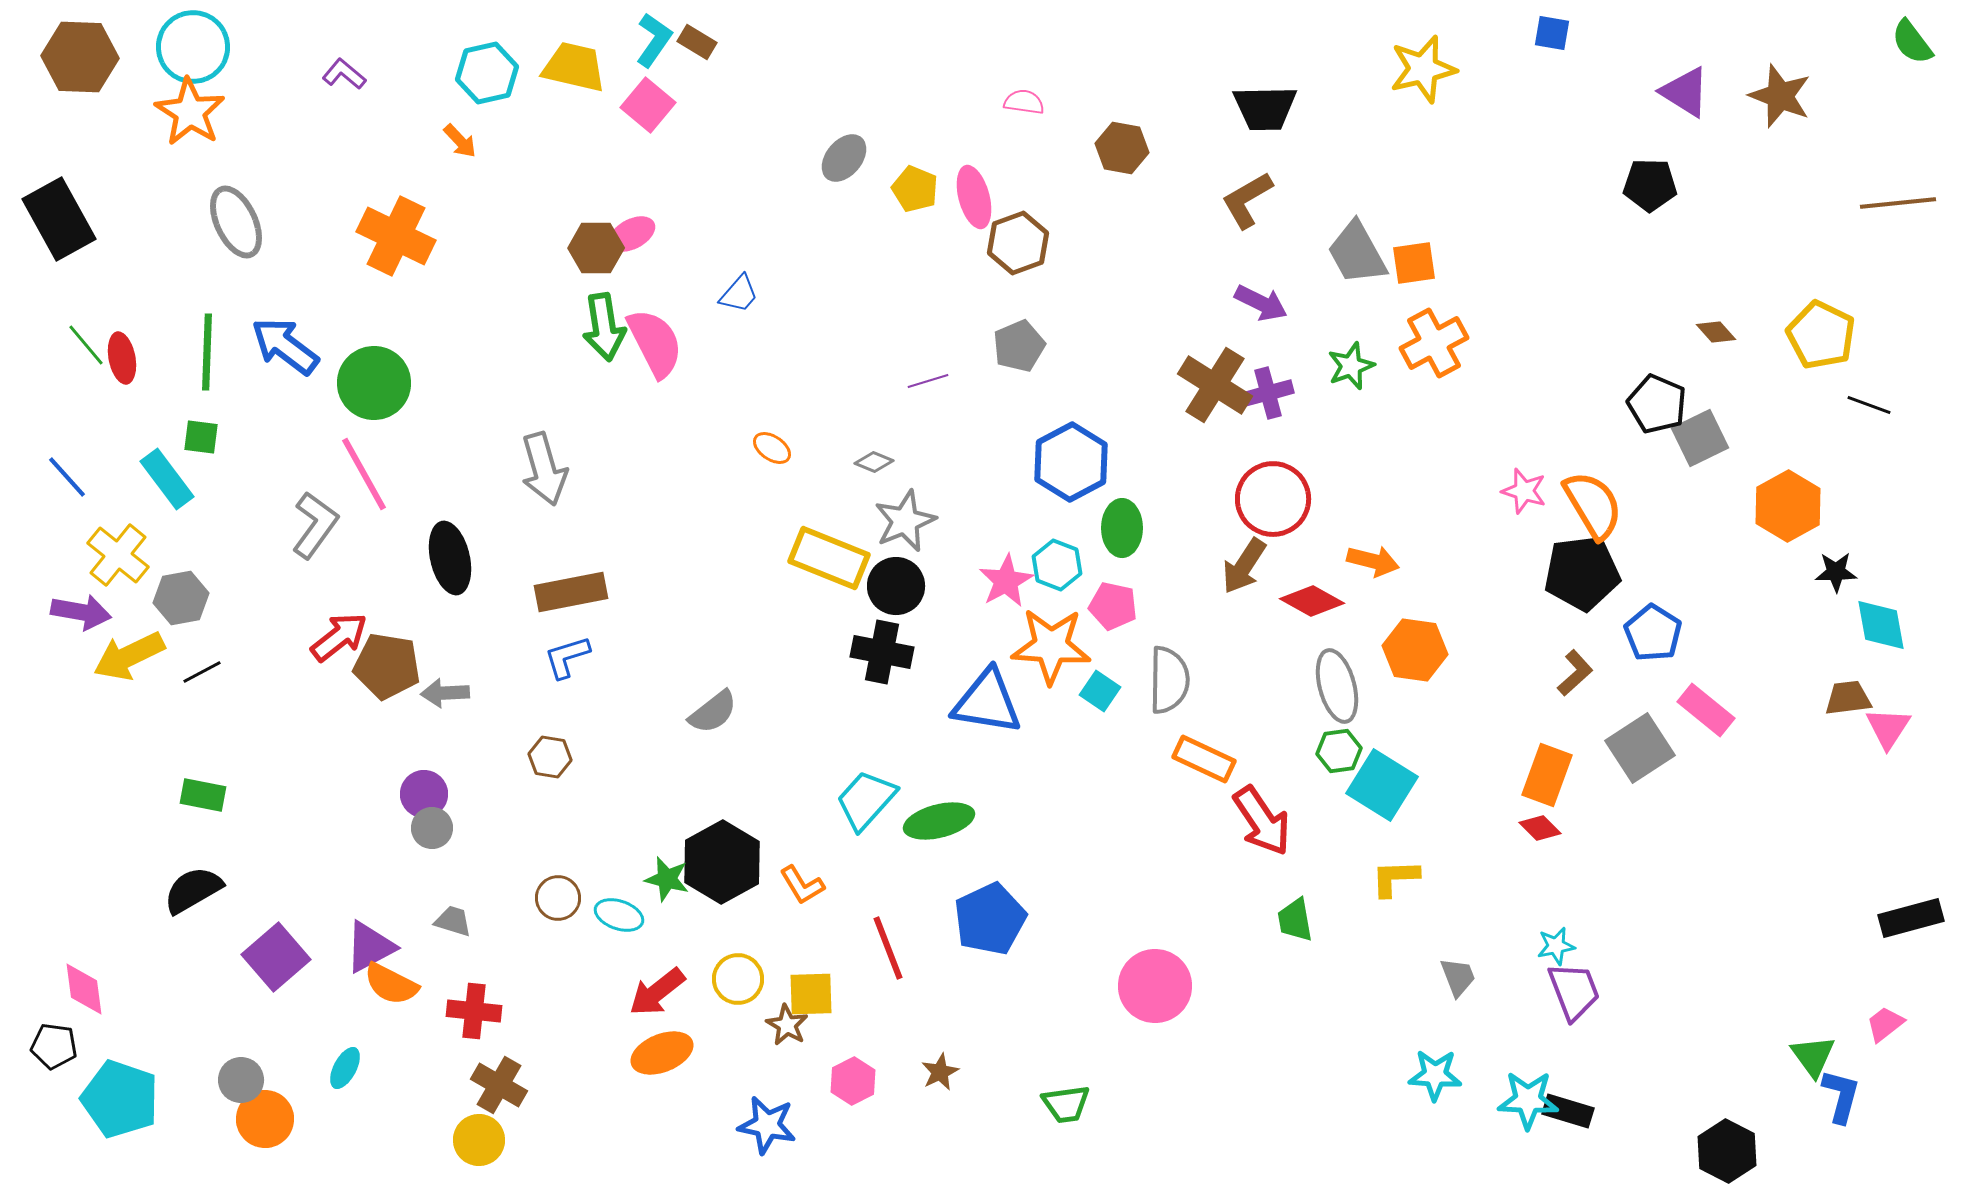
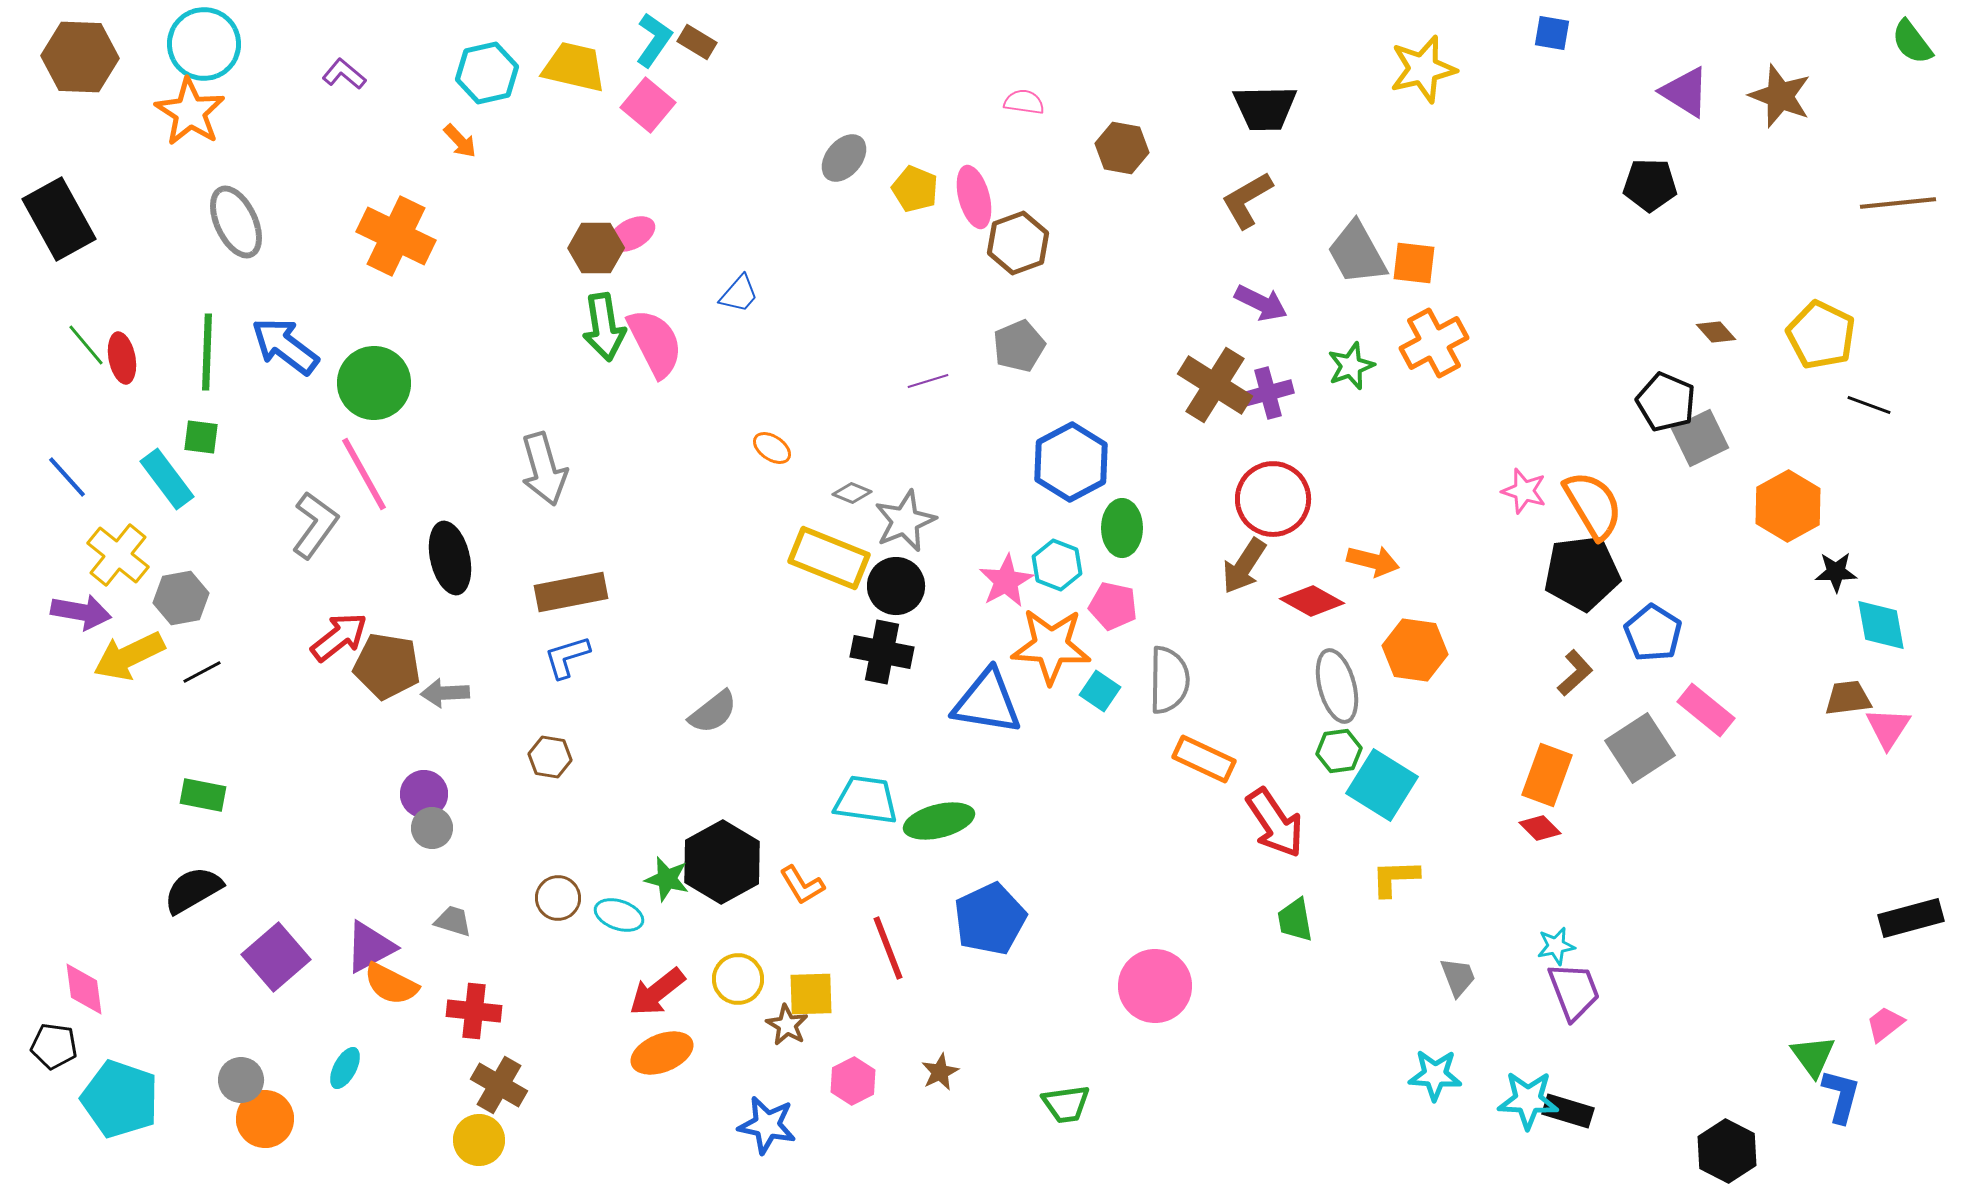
cyan circle at (193, 47): moved 11 px right, 3 px up
orange square at (1414, 263): rotated 15 degrees clockwise
black pentagon at (1657, 404): moved 9 px right, 2 px up
gray diamond at (874, 462): moved 22 px left, 31 px down
cyan trapezoid at (866, 800): rotated 56 degrees clockwise
red arrow at (1262, 821): moved 13 px right, 2 px down
